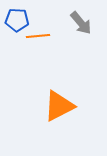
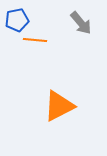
blue pentagon: rotated 15 degrees counterclockwise
orange line: moved 3 px left, 4 px down; rotated 10 degrees clockwise
